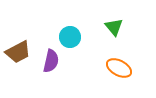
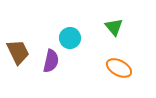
cyan circle: moved 1 px down
brown trapezoid: rotated 88 degrees counterclockwise
